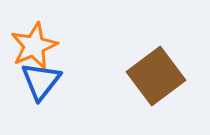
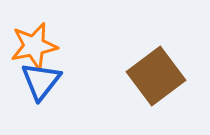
orange star: rotated 12 degrees clockwise
